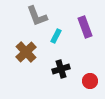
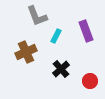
purple rectangle: moved 1 px right, 4 px down
brown cross: rotated 20 degrees clockwise
black cross: rotated 24 degrees counterclockwise
